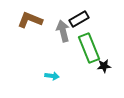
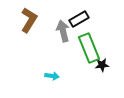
brown L-shape: moved 1 px left; rotated 100 degrees clockwise
black star: moved 2 px left, 1 px up
